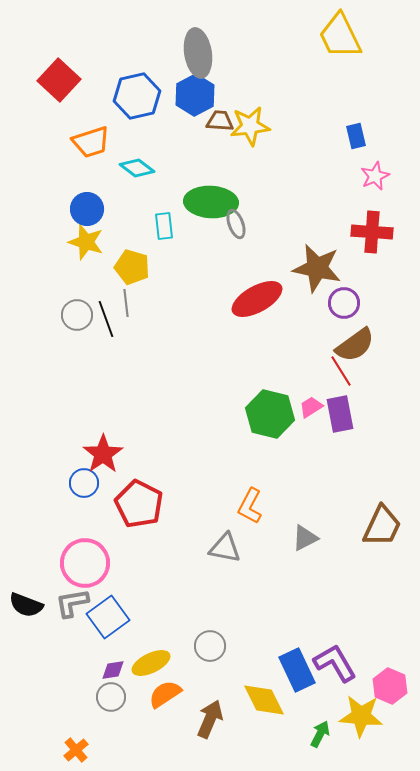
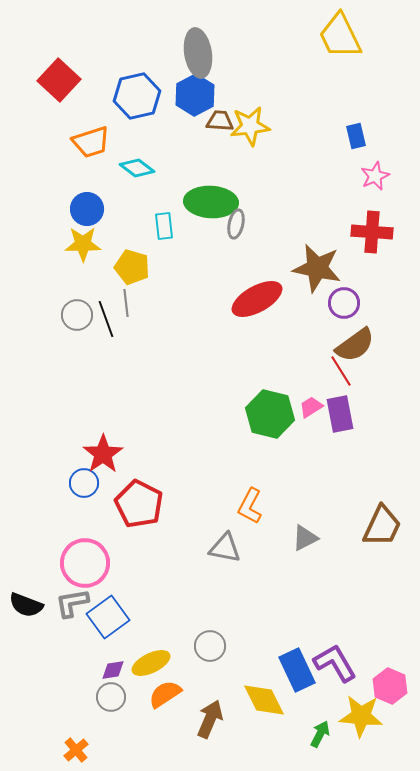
gray ellipse at (236, 224): rotated 32 degrees clockwise
yellow star at (86, 242): moved 3 px left, 2 px down; rotated 18 degrees counterclockwise
